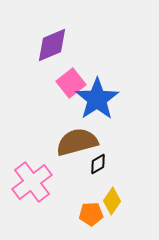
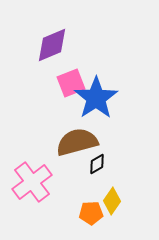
pink square: rotated 16 degrees clockwise
blue star: moved 1 px left, 1 px up
black diamond: moved 1 px left
orange pentagon: moved 1 px up
